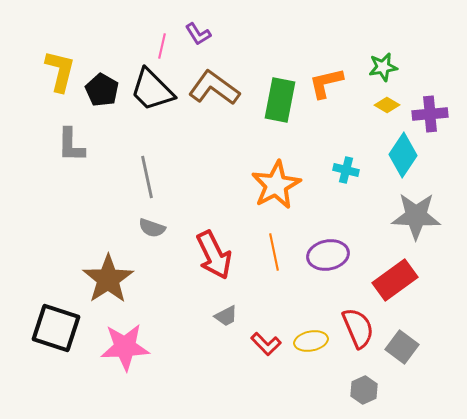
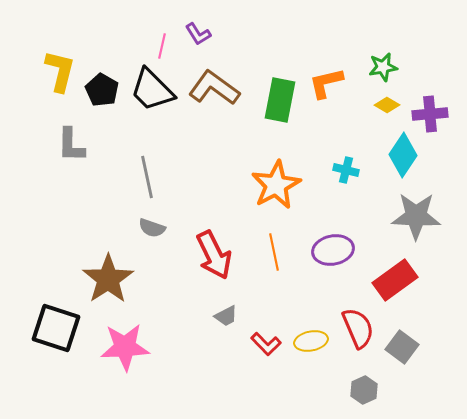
purple ellipse: moved 5 px right, 5 px up
